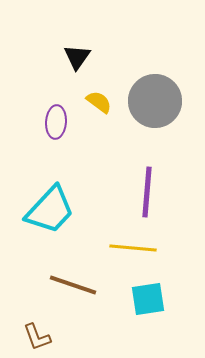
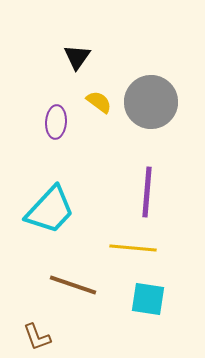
gray circle: moved 4 px left, 1 px down
cyan square: rotated 18 degrees clockwise
